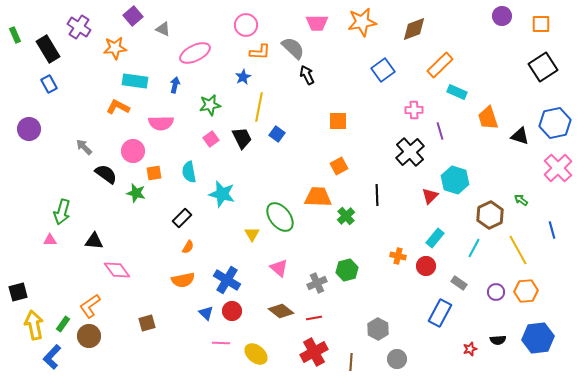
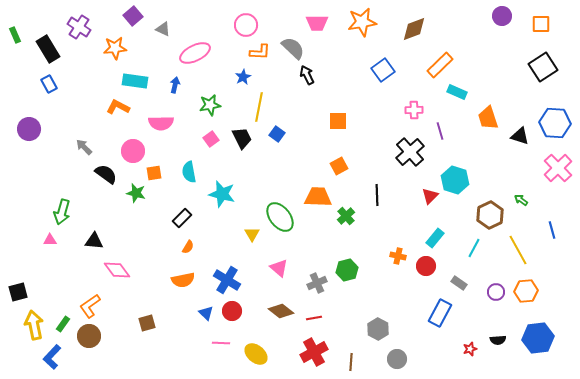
blue hexagon at (555, 123): rotated 16 degrees clockwise
